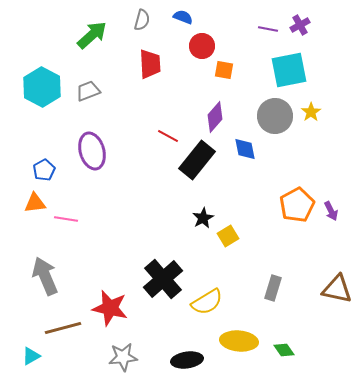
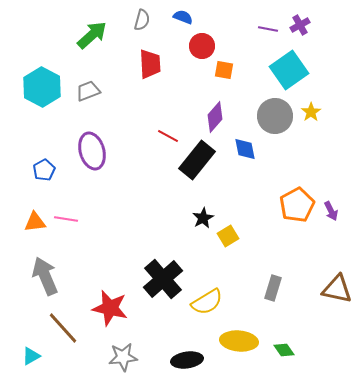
cyan square: rotated 24 degrees counterclockwise
orange triangle: moved 19 px down
brown line: rotated 63 degrees clockwise
